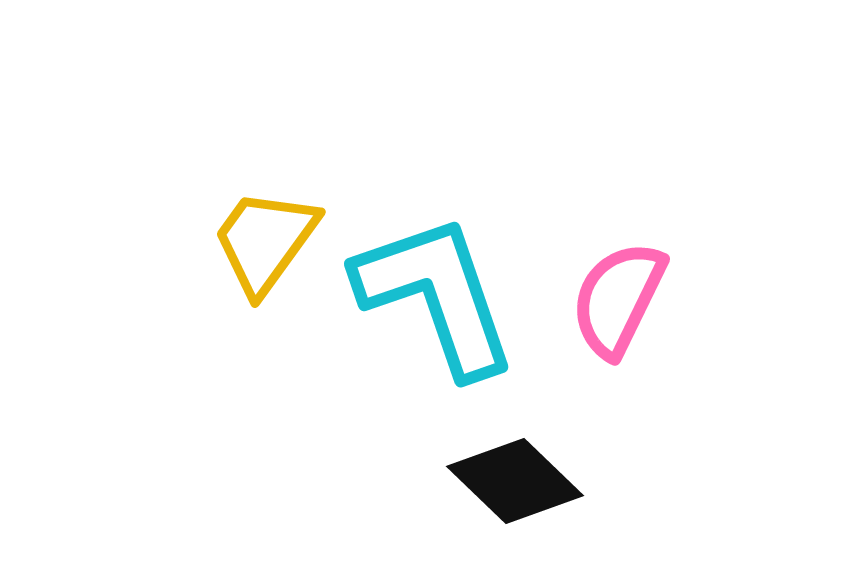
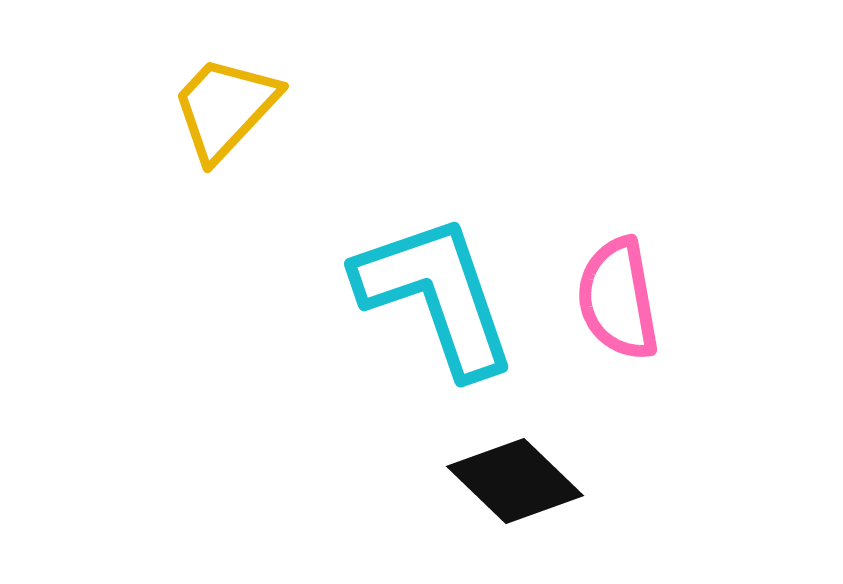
yellow trapezoid: moved 40 px left, 133 px up; rotated 7 degrees clockwise
pink semicircle: rotated 36 degrees counterclockwise
